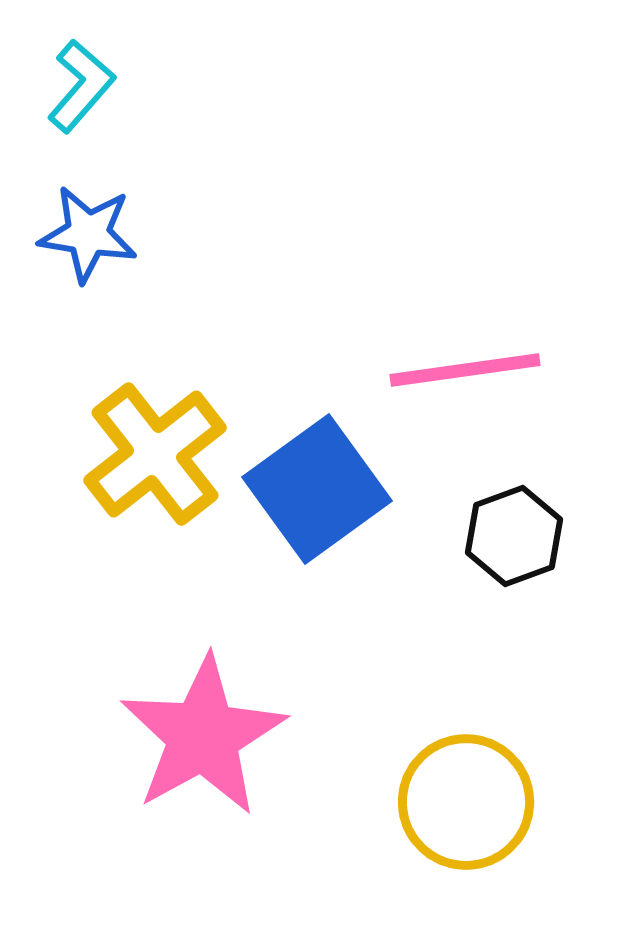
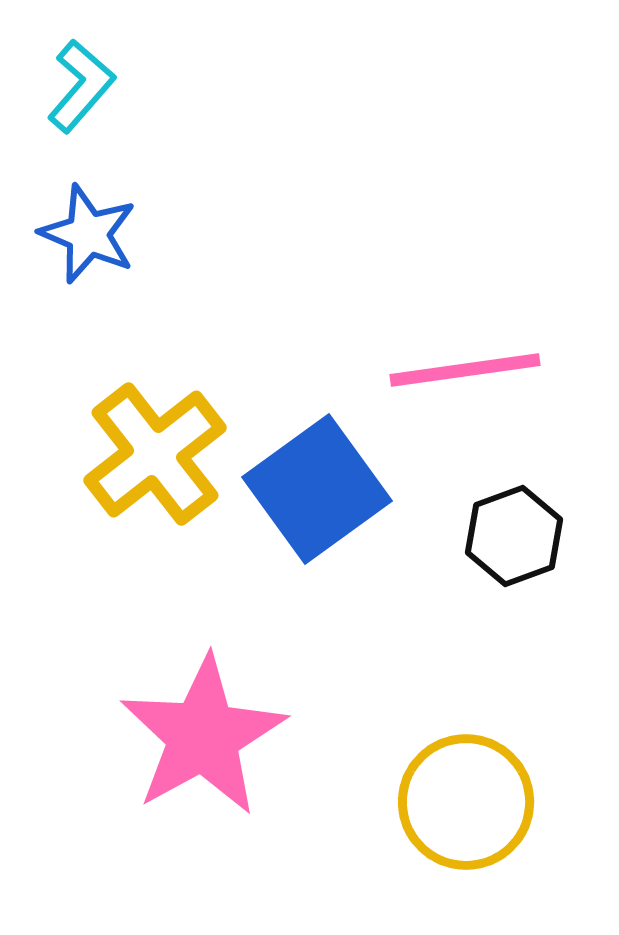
blue star: rotated 14 degrees clockwise
